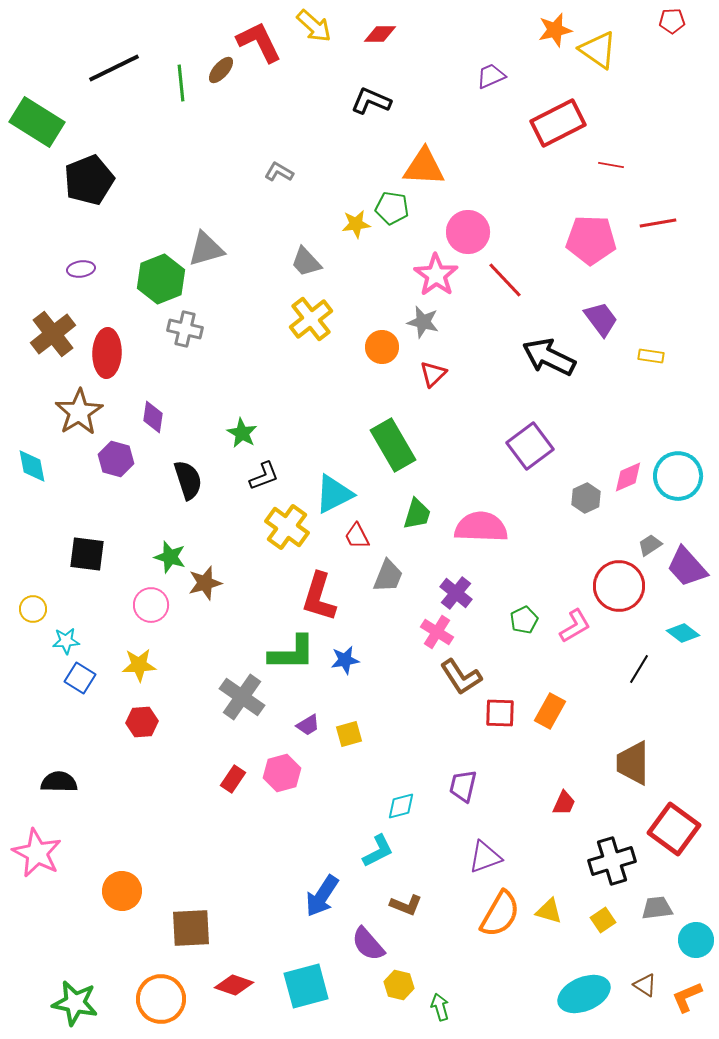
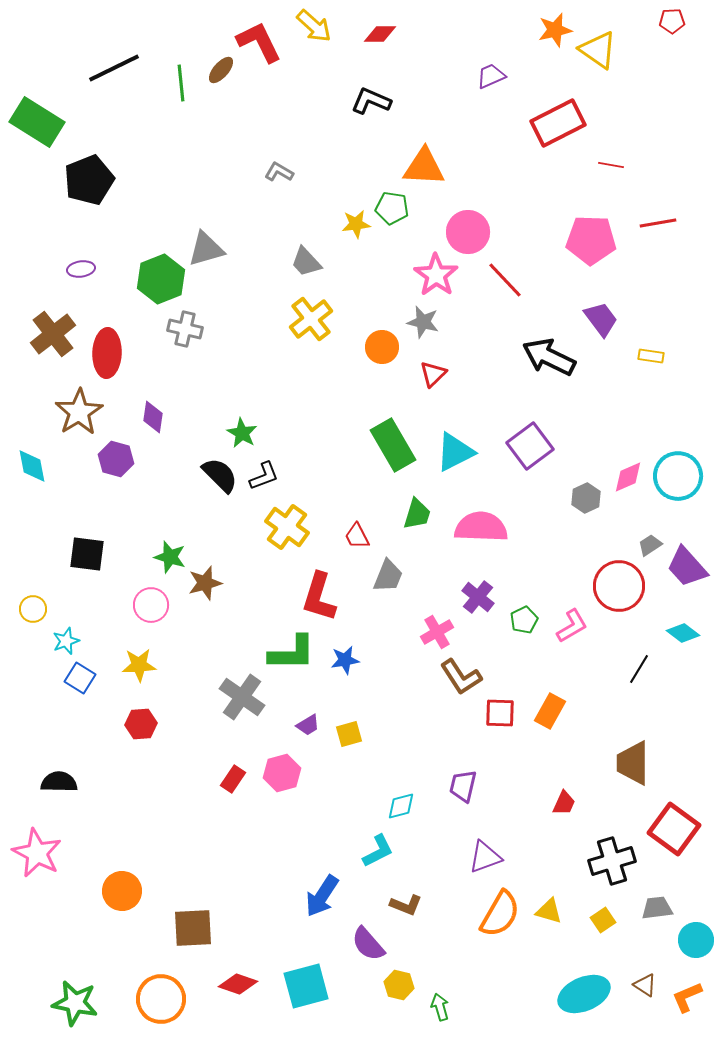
black semicircle at (188, 480): moved 32 px right, 5 px up; rotated 27 degrees counterclockwise
cyan triangle at (334, 494): moved 121 px right, 42 px up
purple cross at (456, 593): moved 22 px right, 4 px down
pink L-shape at (575, 626): moved 3 px left
pink cross at (437, 632): rotated 28 degrees clockwise
cyan star at (66, 641): rotated 16 degrees counterclockwise
red hexagon at (142, 722): moved 1 px left, 2 px down
brown square at (191, 928): moved 2 px right
red diamond at (234, 985): moved 4 px right, 1 px up
